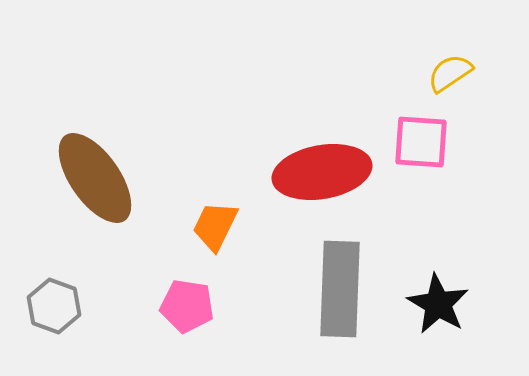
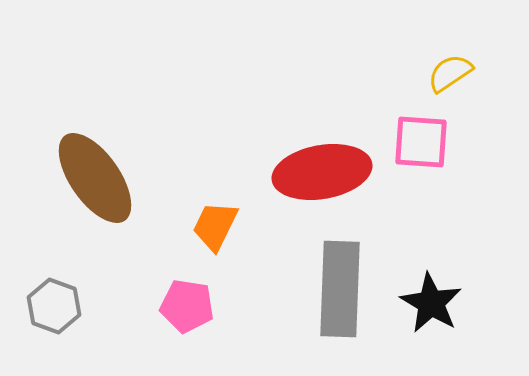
black star: moved 7 px left, 1 px up
